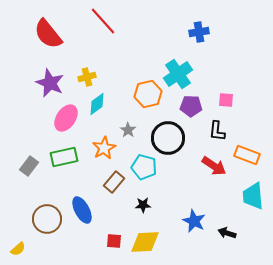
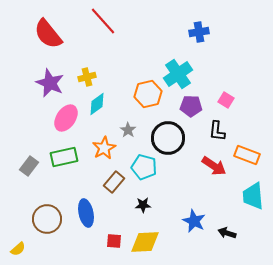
pink square: rotated 28 degrees clockwise
blue ellipse: moved 4 px right, 3 px down; rotated 16 degrees clockwise
